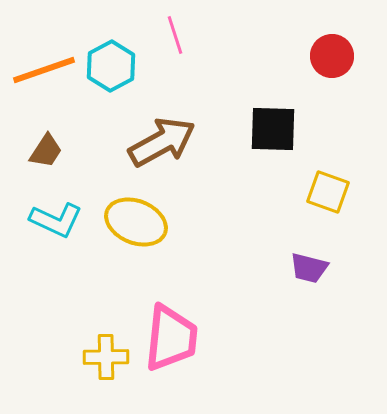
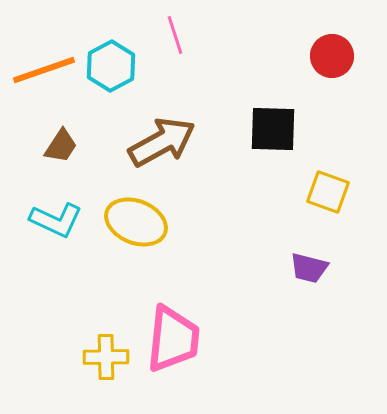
brown trapezoid: moved 15 px right, 5 px up
pink trapezoid: moved 2 px right, 1 px down
